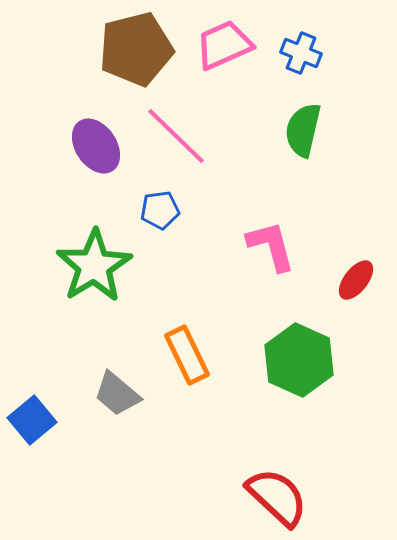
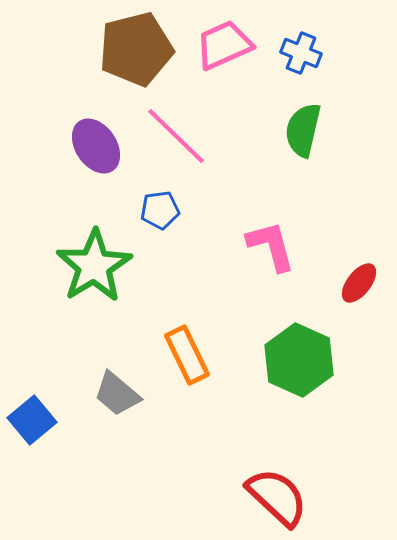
red ellipse: moved 3 px right, 3 px down
